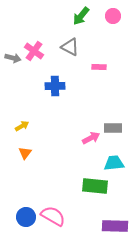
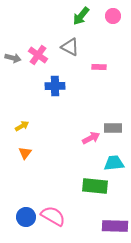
pink cross: moved 4 px right, 4 px down
